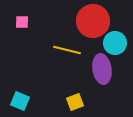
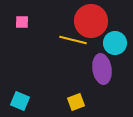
red circle: moved 2 px left
yellow line: moved 6 px right, 10 px up
yellow square: moved 1 px right
